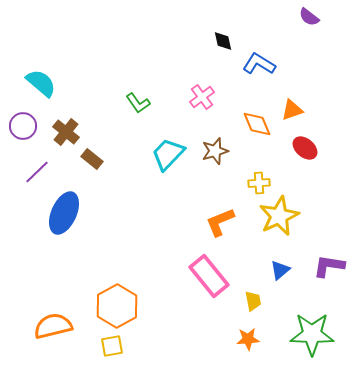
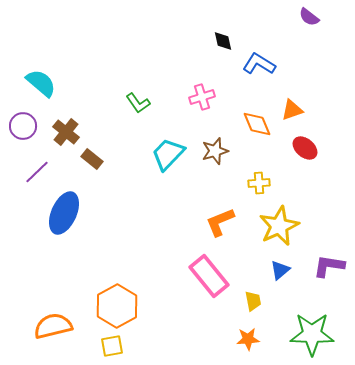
pink cross: rotated 20 degrees clockwise
yellow star: moved 10 px down
